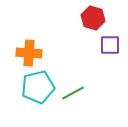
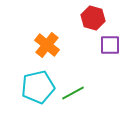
orange cross: moved 18 px right, 8 px up; rotated 35 degrees clockwise
